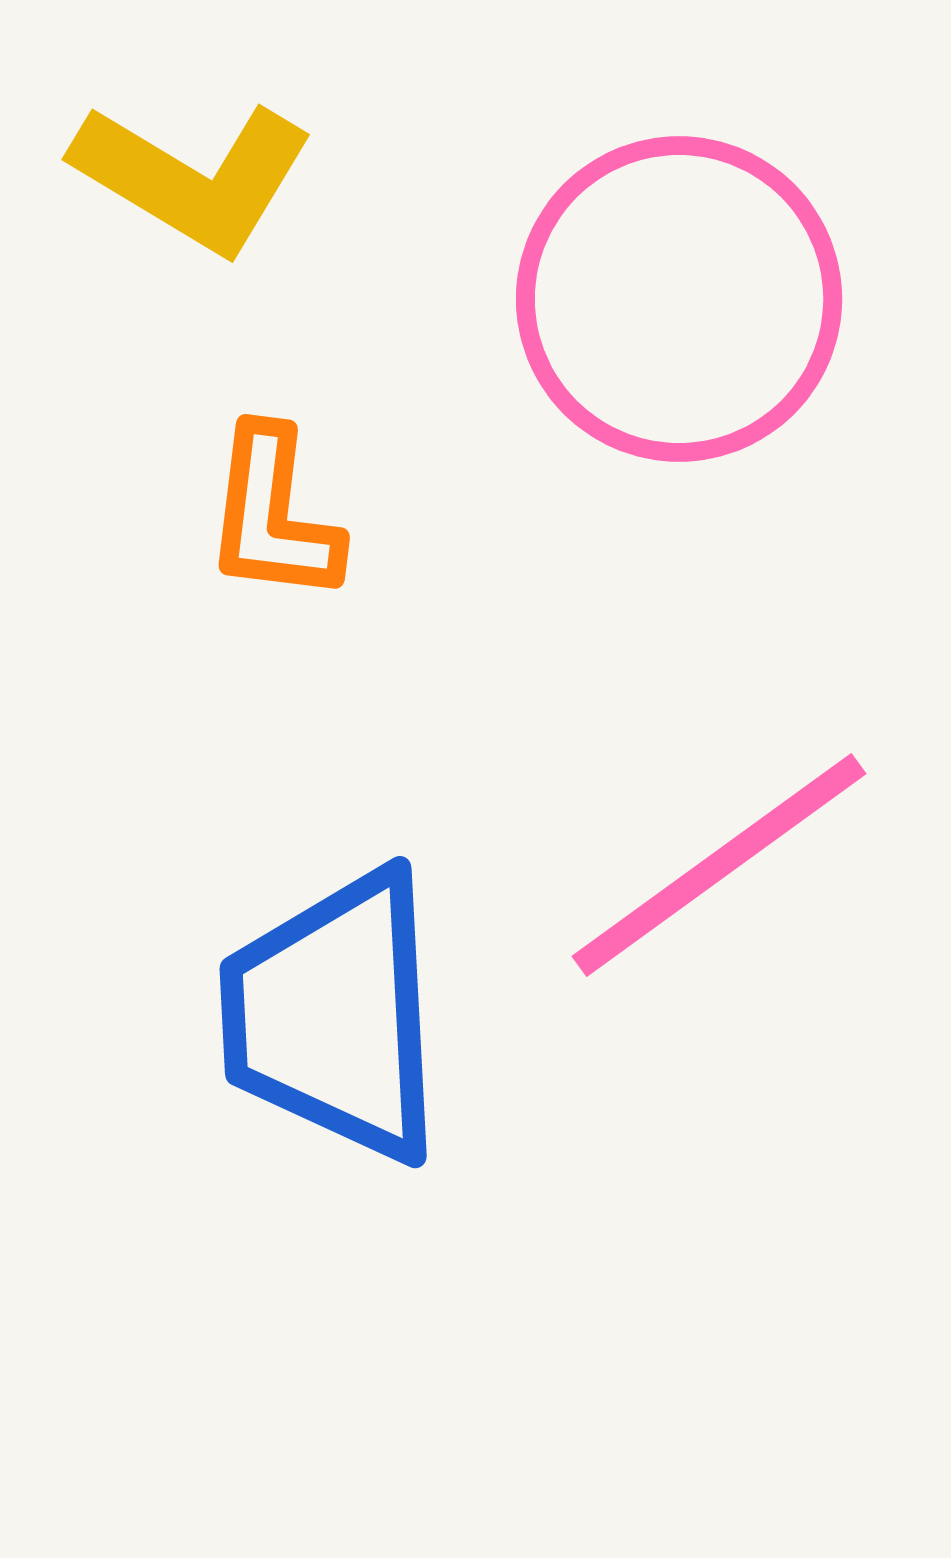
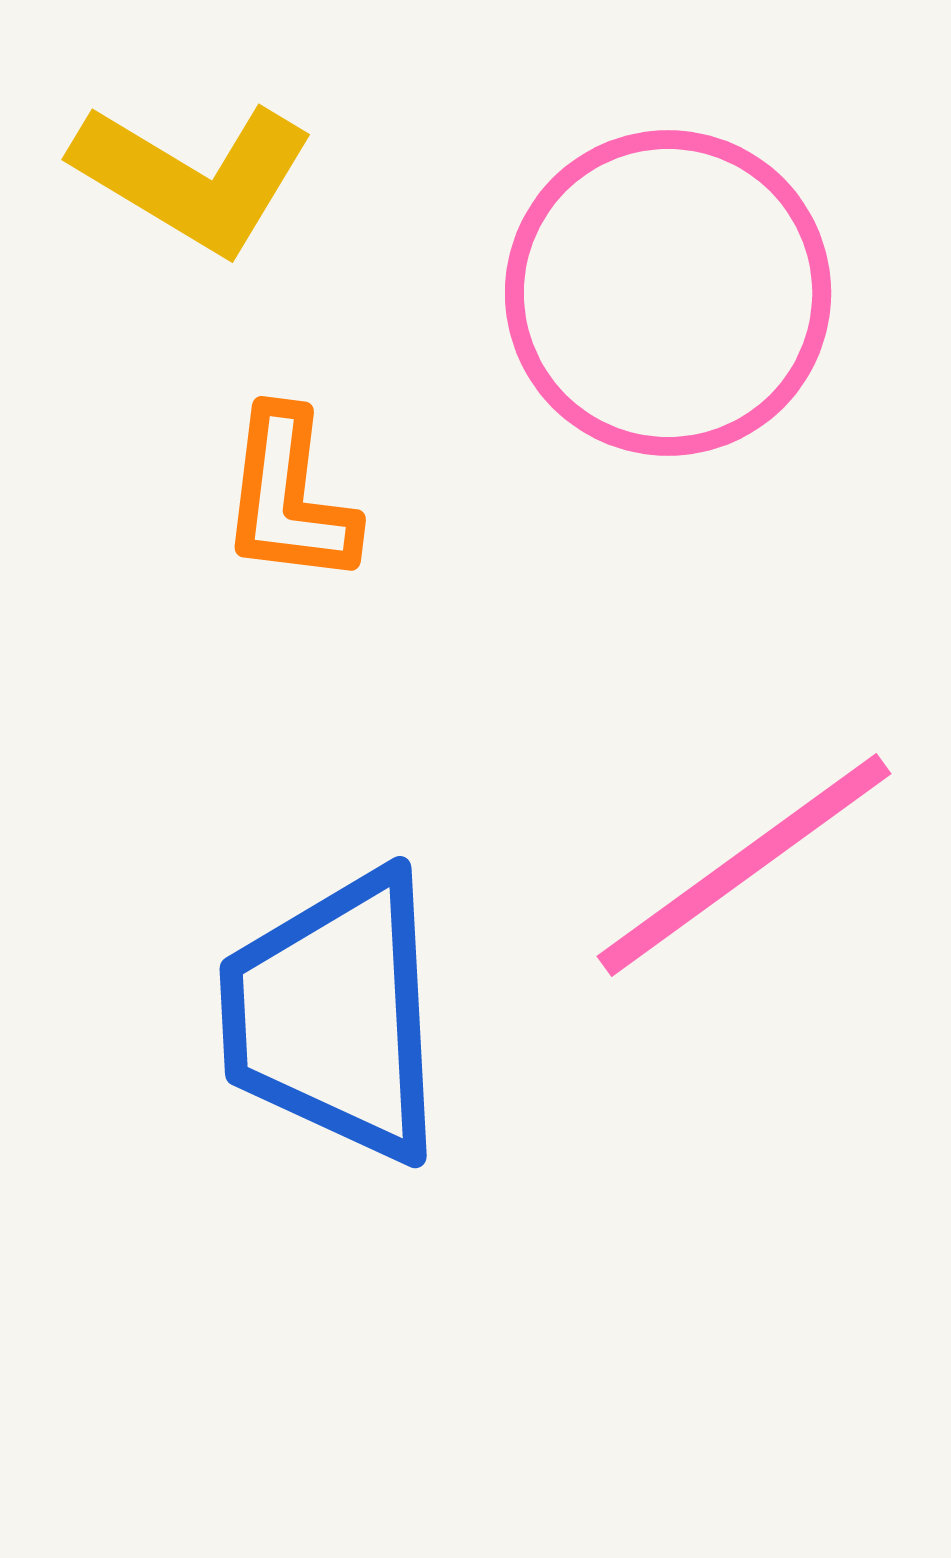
pink circle: moved 11 px left, 6 px up
orange L-shape: moved 16 px right, 18 px up
pink line: moved 25 px right
